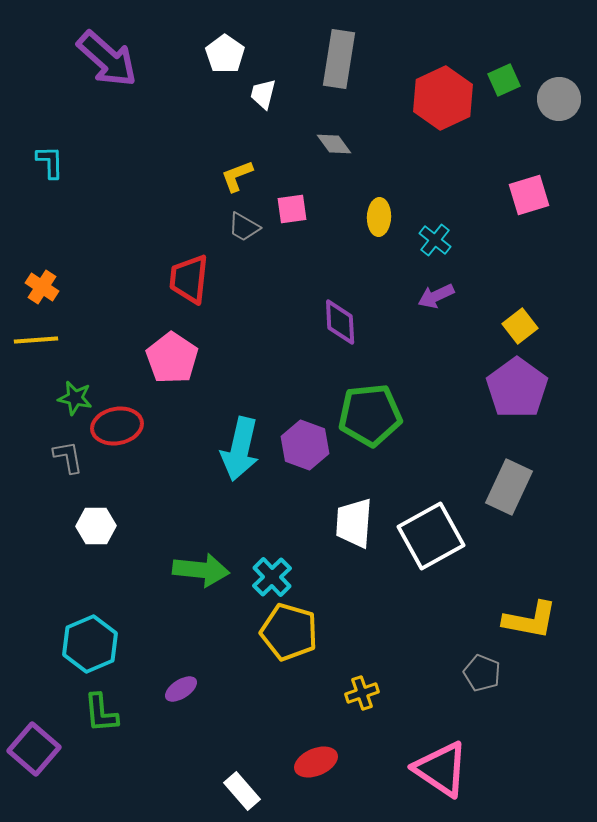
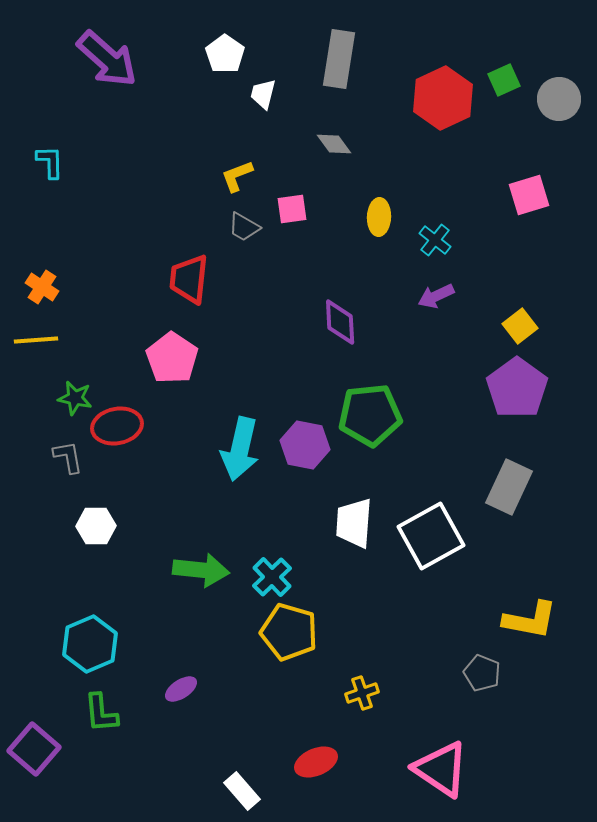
purple hexagon at (305, 445): rotated 9 degrees counterclockwise
